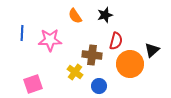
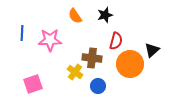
brown cross: moved 3 px down
blue circle: moved 1 px left
